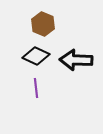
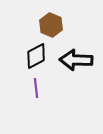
brown hexagon: moved 8 px right, 1 px down
black diamond: rotated 52 degrees counterclockwise
